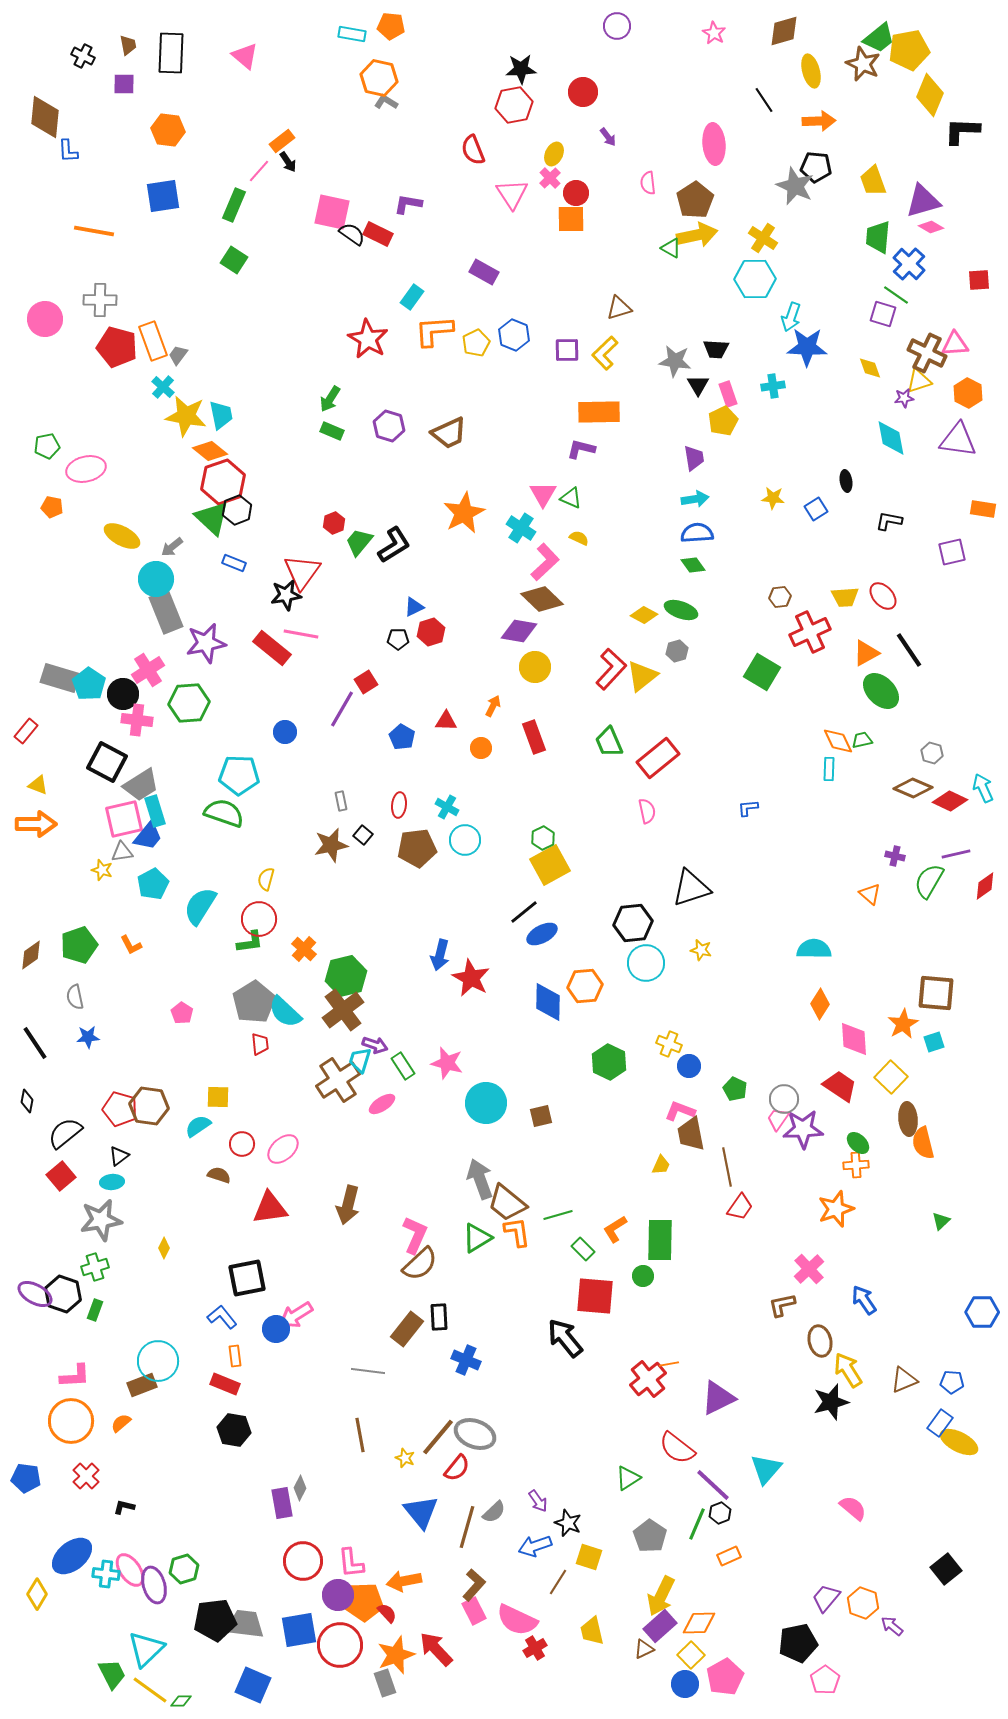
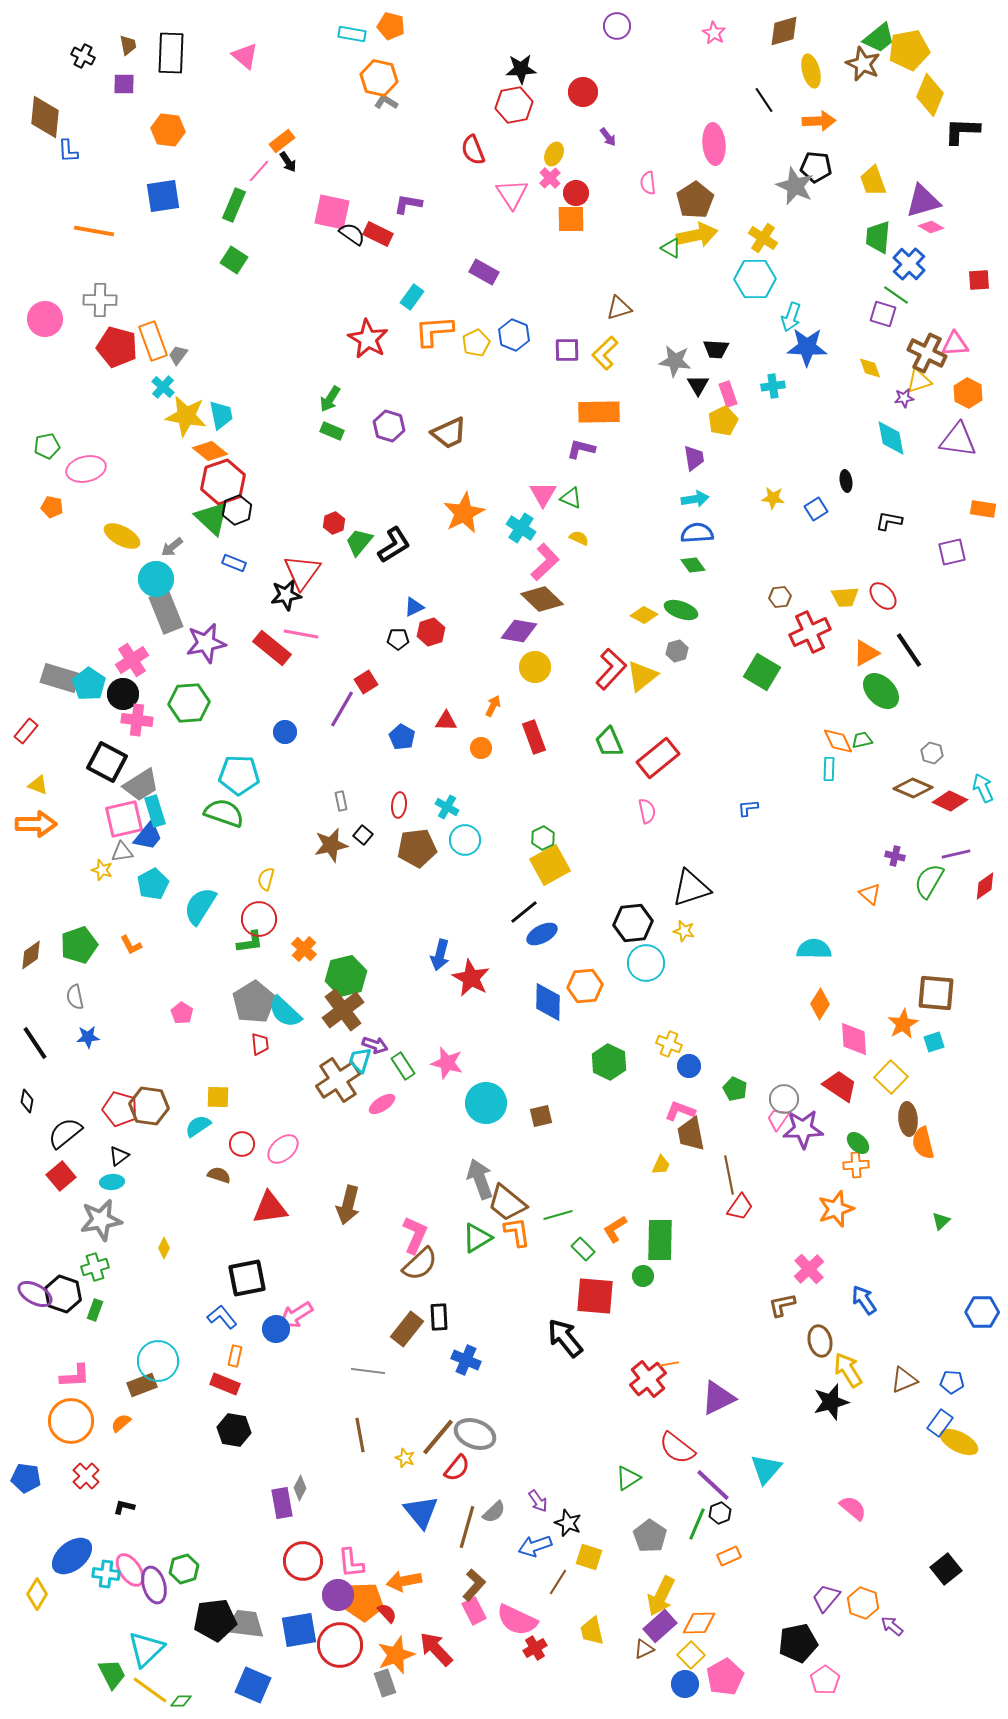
orange pentagon at (391, 26): rotated 8 degrees clockwise
pink cross at (148, 670): moved 16 px left, 10 px up
yellow star at (701, 950): moved 17 px left, 19 px up
brown line at (727, 1167): moved 2 px right, 8 px down
orange rectangle at (235, 1356): rotated 20 degrees clockwise
